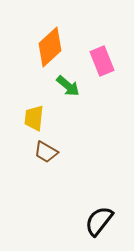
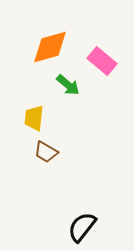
orange diamond: rotated 27 degrees clockwise
pink rectangle: rotated 28 degrees counterclockwise
green arrow: moved 1 px up
black semicircle: moved 17 px left, 6 px down
